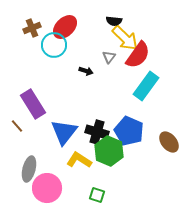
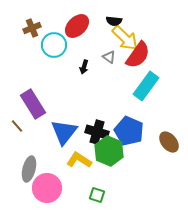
red ellipse: moved 12 px right, 1 px up
gray triangle: rotated 32 degrees counterclockwise
black arrow: moved 2 px left, 4 px up; rotated 88 degrees clockwise
